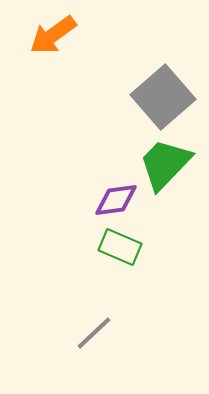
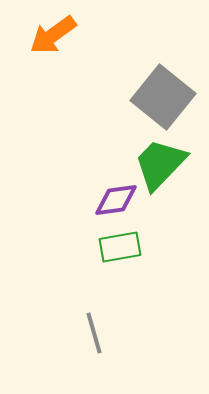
gray square: rotated 10 degrees counterclockwise
green trapezoid: moved 5 px left
green rectangle: rotated 33 degrees counterclockwise
gray line: rotated 63 degrees counterclockwise
